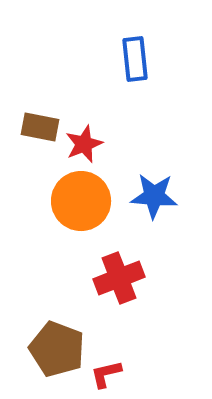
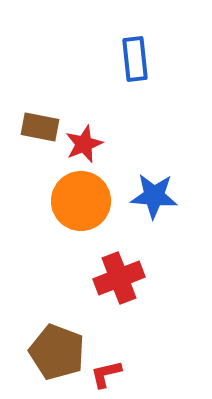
brown pentagon: moved 3 px down
